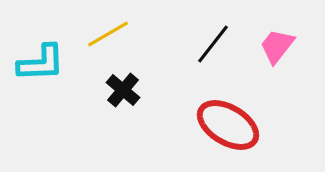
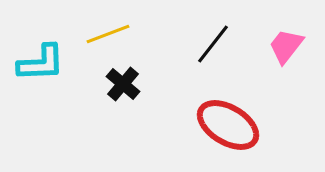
yellow line: rotated 9 degrees clockwise
pink trapezoid: moved 9 px right
black cross: moved 6 px up
